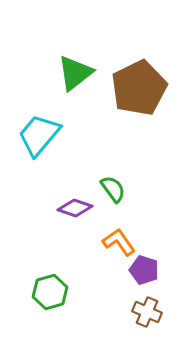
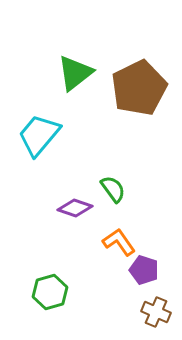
brown cross: moved 9 px right
